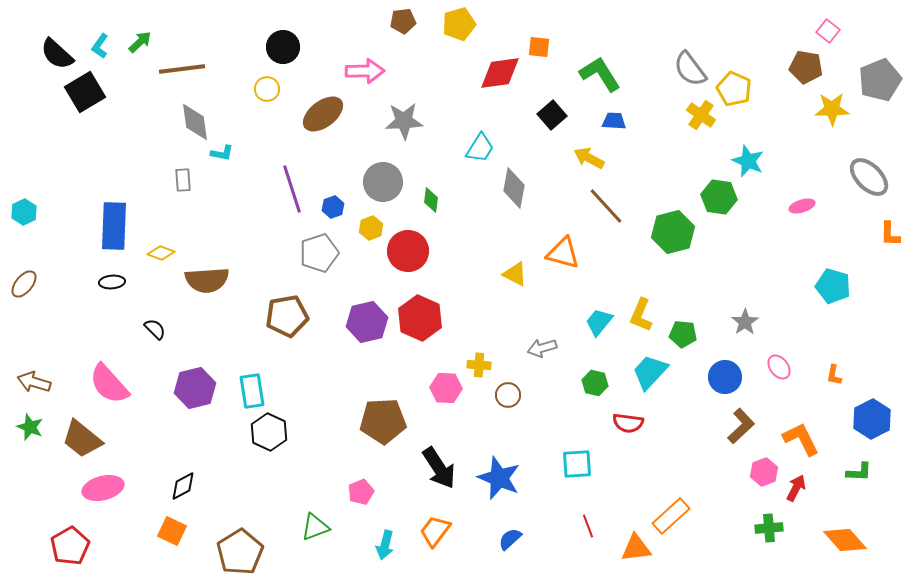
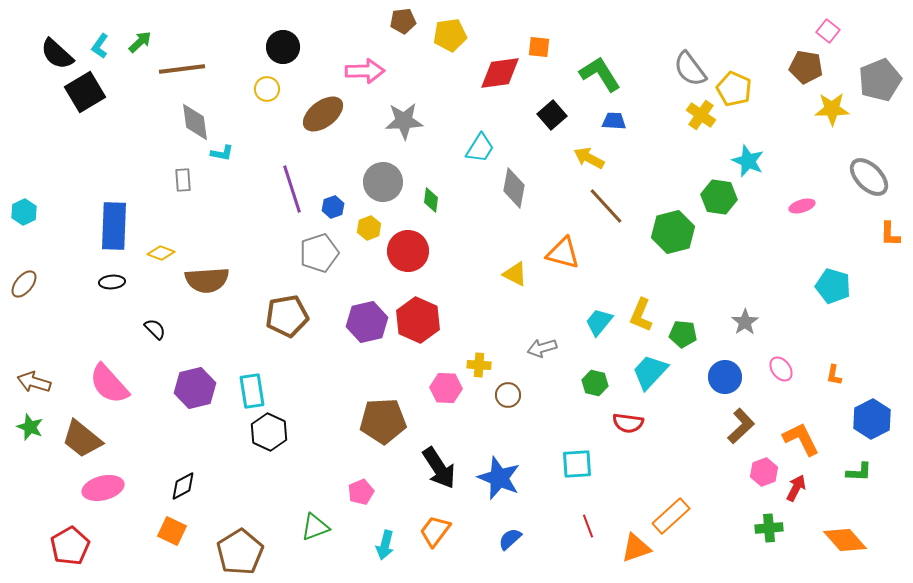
yellow pentagon at (459, 24): moved 9 px left, 11 px down; rotated 8 degrees clockwise
yellow hexagon at (371, 228): moved 2 px left
red hexagon at (420, 318): moved 2 px left, 2 px down
pink ellipse at (779, 367): moved 2 px right, 2 px down
orange triangle at (636, 548): rotated 12 degrees counterclockwise
